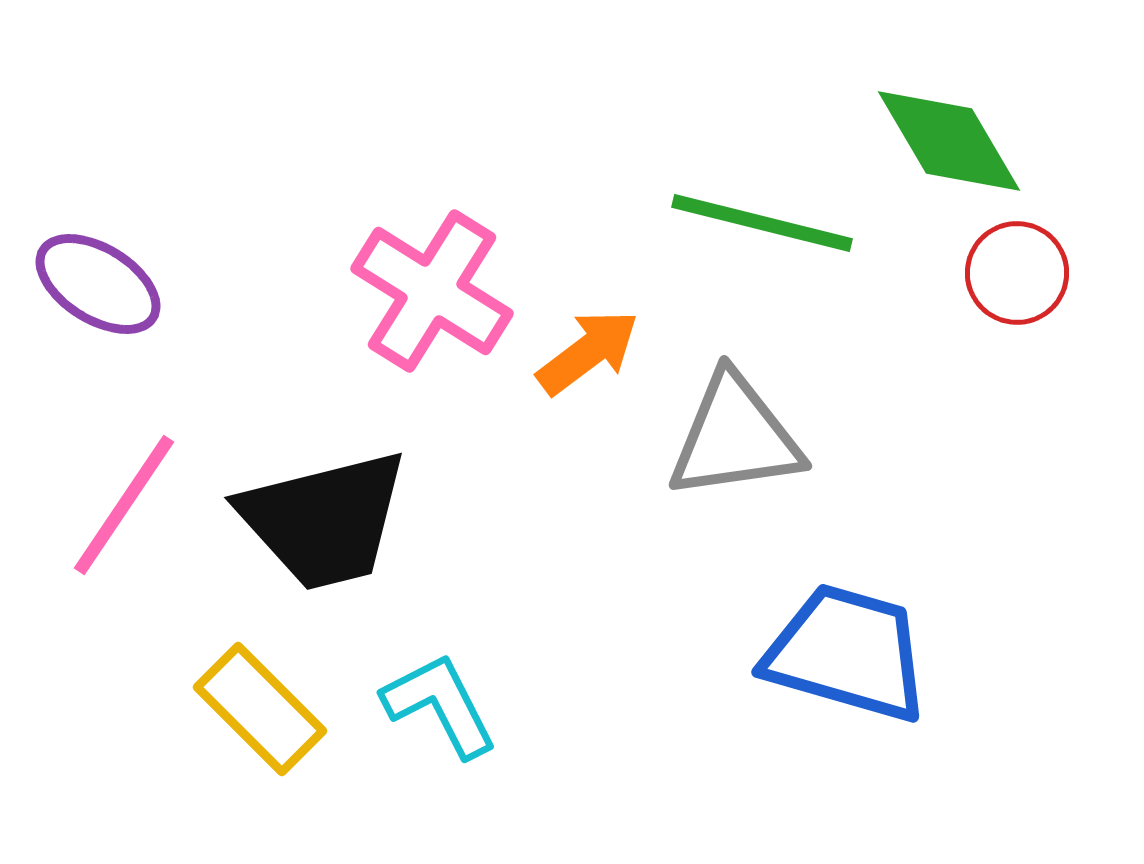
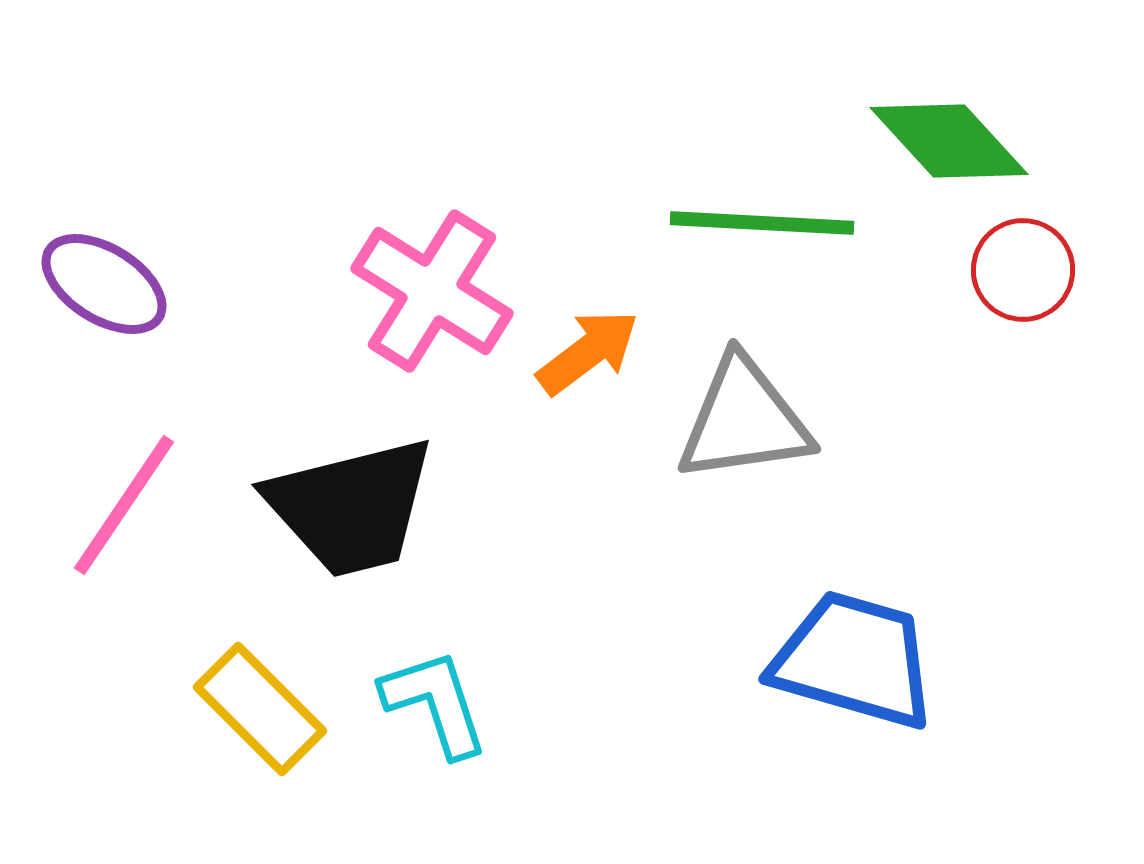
green diamond: rotated 12 degrees counterclockwise
green line: rotated 11 degrees counterclockwise
red circle: moved 6 px right, 3 px up
purple ellipse: moved 6 px right
gray triangle: moved 9 px right, 17 px up
black trapezoid: moved 27 px right, 13 px up
blue trapezoid: moved 7 px right, 7 px down
cyan L-shape: moved 5 px left, 2 px up; rotated 9 degrees clockwise
